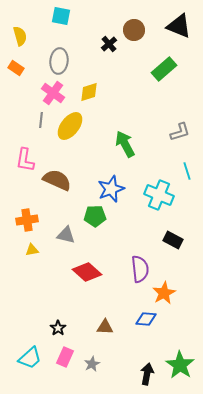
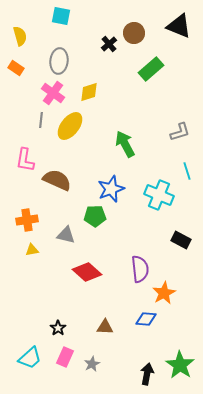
brown circle: moved 3 px down
green rectangle: moved 13 px left
black rectangle: moved 8 px right
